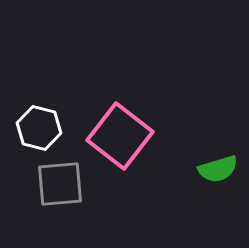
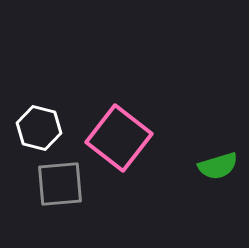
pink square: moved 1 px left, 2 px down
green semicircle: moved 3 px up
